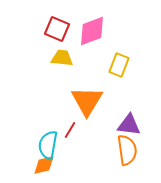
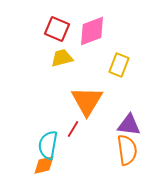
yellow trapezoid: rotated 20 degrees counterclockwise
red line: moved 3 px right, 1 px up
